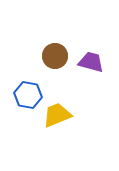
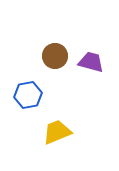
blue hexagon: rotated 20 degrees counterclockwise
yellow trapezoid: moved 17 px down
